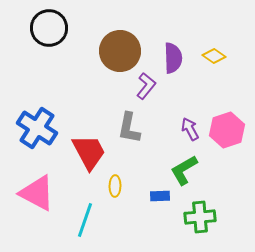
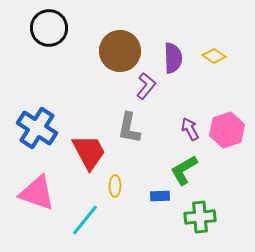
pink triangle: rotated 9 degrees counterclockwise
cyan line: rotated 20 degrees clockwise
